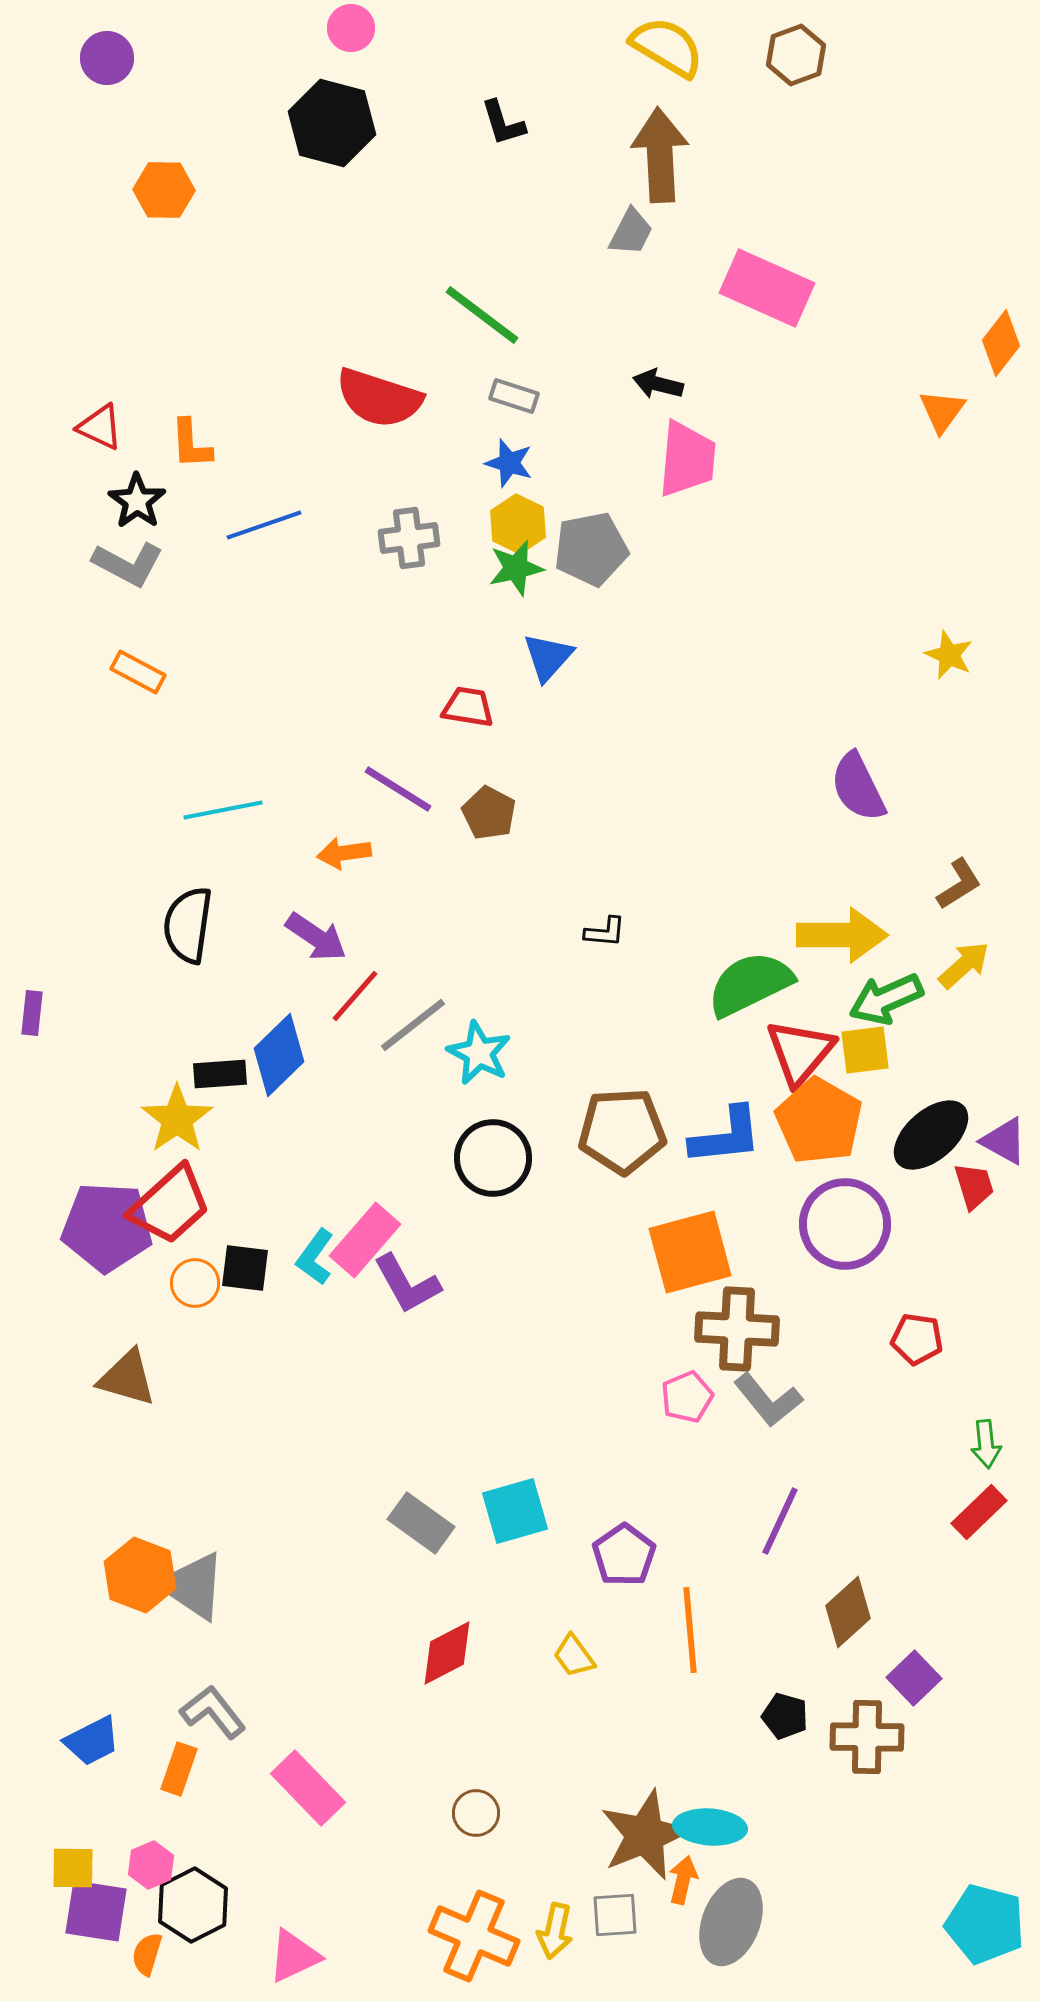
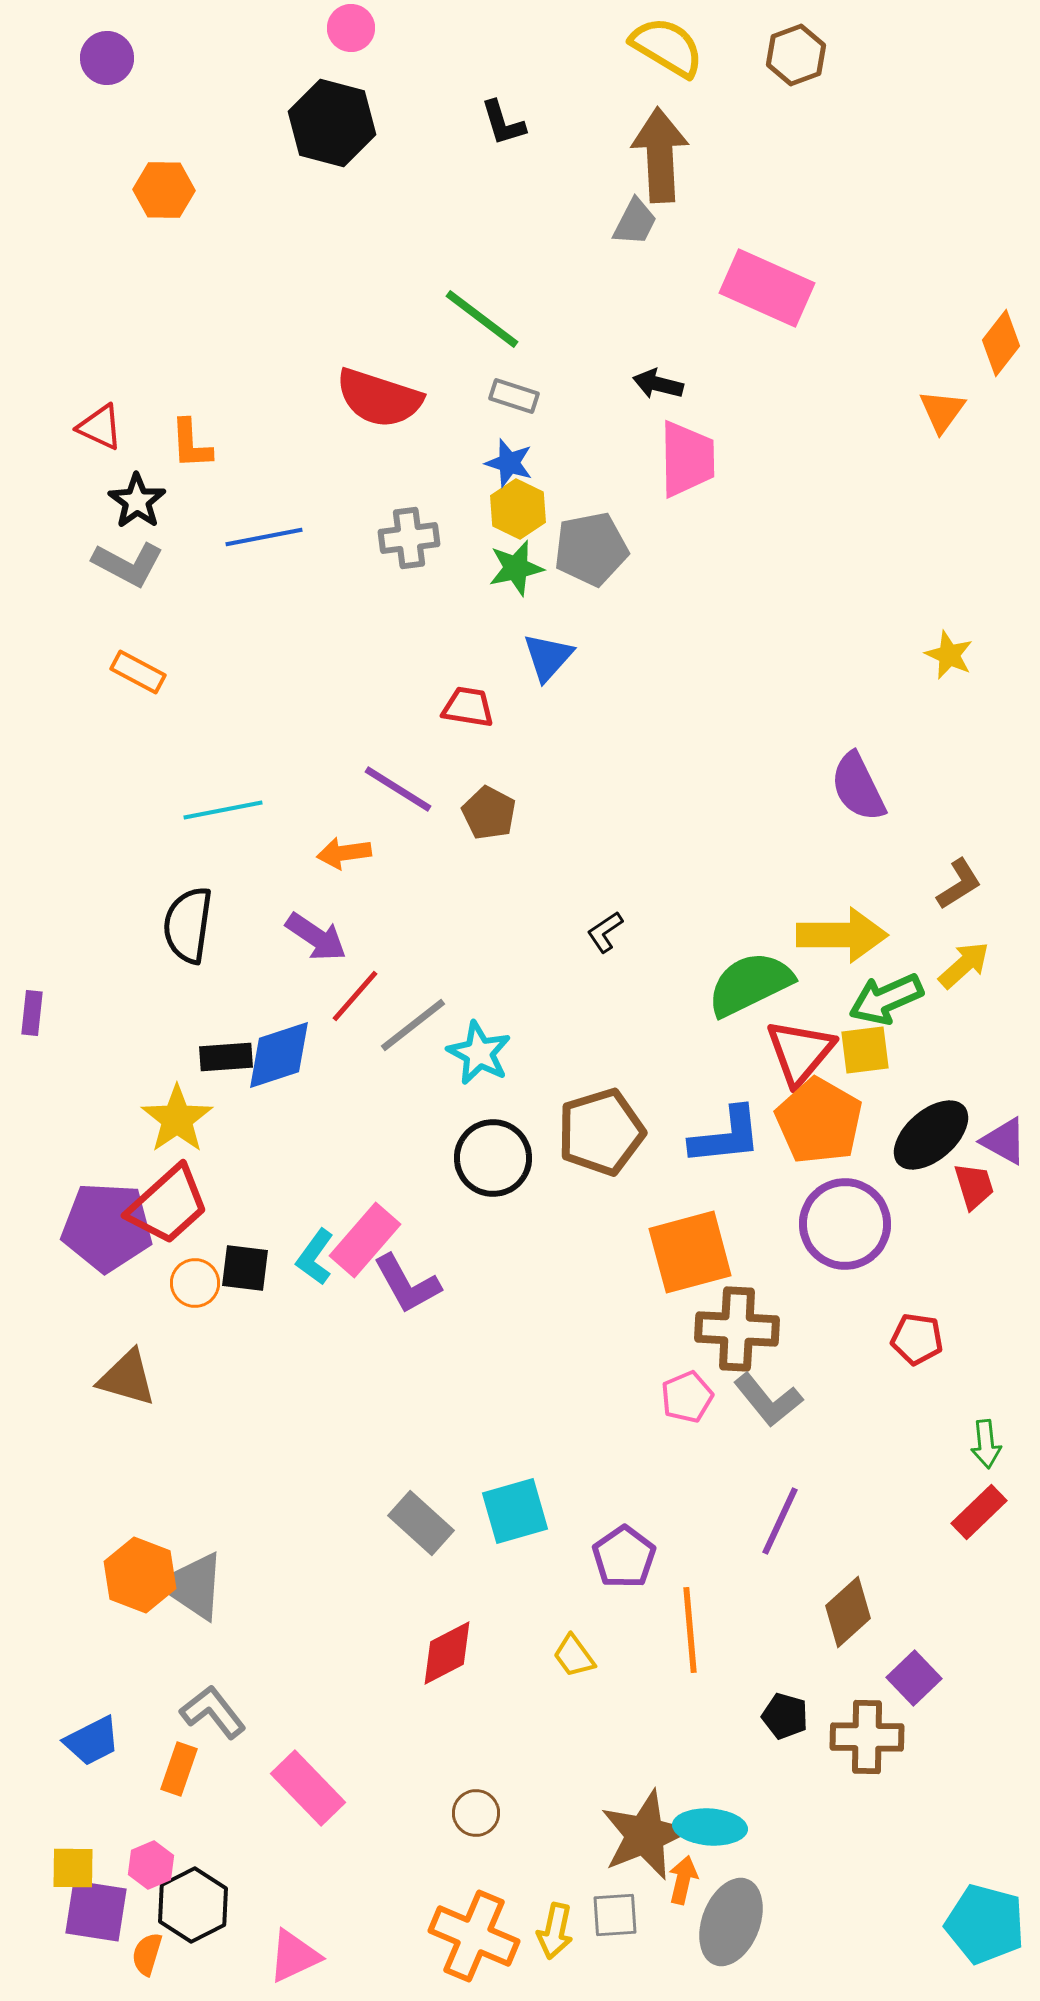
gray trapezoid at (631, 232): moved 4 px right, 10 px up
green line at (482, 315): moved 4 px down
pink trapezoid at (687, 459): rotated 6 degrees counterclockwise
yellow hexagon at (518, 524): moved 15 px up
blue line at (264, 525): moved 12 px down; rotated 8 degrees clockwise
black L-shape at (605, 932): rotated 141 degrees clockwise
blue diamond at (279, 1055): rotated 26 degrees clockwise
black rectangle at (220, 1074): moved 6 px right, 17 px up
brown pentagon at (622, 1131): moved 21 px left, 1 px down; rotated 14 degrees counterclockwise
red trapezoid at (170, 1205): moved 2 px left
gray rectangle at (421, 1523): rotated 6 degrees clockwise
purple pentagon at (624, 1555): moved 2 px down
